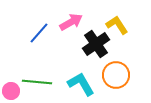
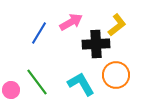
yellow L-shape: rotated 85 degrees clockwise
blue line: rotated 10 degrees counterclockwise
black cross: rotated 32 degrees clockwise
green line: rotated 48 degrees clockwise
pink circle: moved 1 px up
